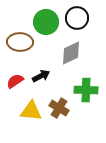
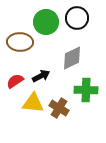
gray diamond: moved 1 px right, 5 px down
yellow triangle: moved 2 px right, 8 px up
